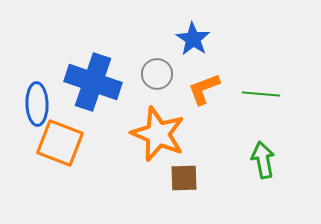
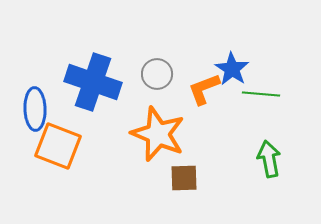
blue star: moved 39 px right, 30 px down
blue ellipse: moved 2 px left, 5 px down
orange square: moved 2 px left, 3 px down
green arrow: moved 6 px right, 1 px up
